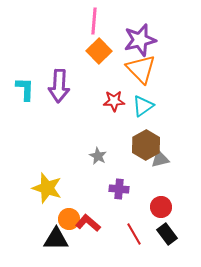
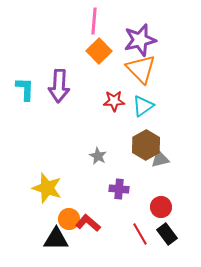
red line: moved 6 px right
